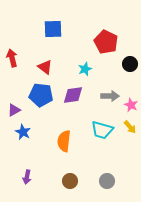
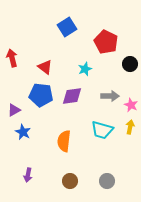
blue square: moved 14 px right, 2 px up; rotated 30 degrees counterclockwise
purple diamond: moved 1 px left, 1 px down
yellow arrow: rotated 128 degrees counterclockwise
purple arrow: moved 1 px right, 2 px up
